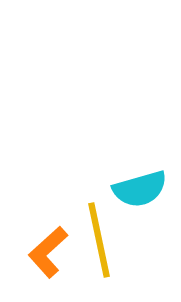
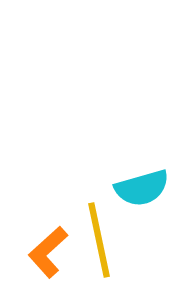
cyan semicircle: moved 2 px right, 1 px up
